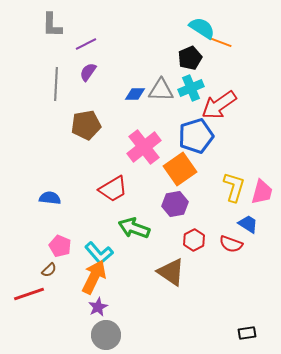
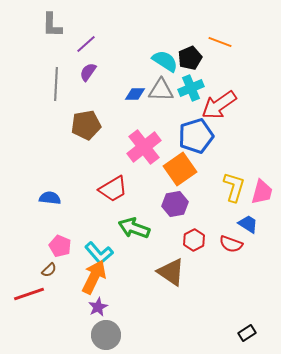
cyan semicircle: moved 37 px left, 33 px down
purple line: rotated 15 degrees counterclockwise
black rectangle: rotated 24 degrees counterclockwise
